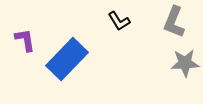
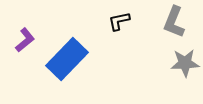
black L-shape: rotated 110 degrees clockwise
purple L-shape: rotated 60 degrees clockwise
